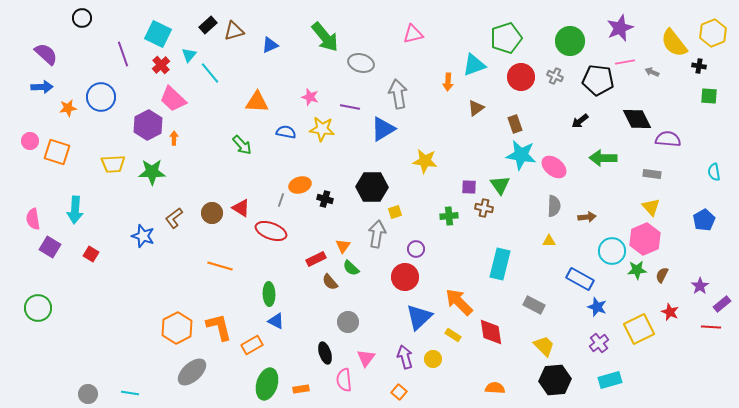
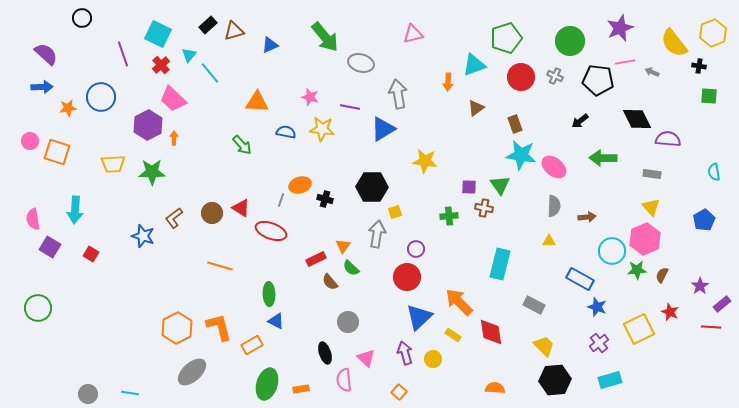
red circle at (405, 277): moved 2 px right
purple arrow at (405, 357): moved 4 px up
pink triangle at (366, 358): rotated 24 degrees counterclockwise
